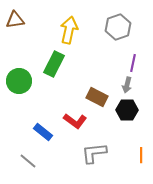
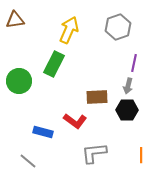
yellow arrow: rotated 12 degrees clockwise
purple line: moved 1 px right
gray arrow: moved 1 px right, 1 px down
brown rectangle: rotated 30 degrees counterclockwise
blue rectangle: rotated 24 degrees counterclockwise
